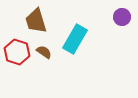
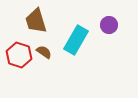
purple circle: moved 13 px left, 8 px down
cyan rectangle: moved 1 px right, 1 px down
red hexagon: moved 2 px right, 3 px down
